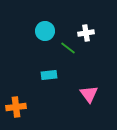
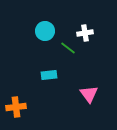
white cross: moved 1 px left
